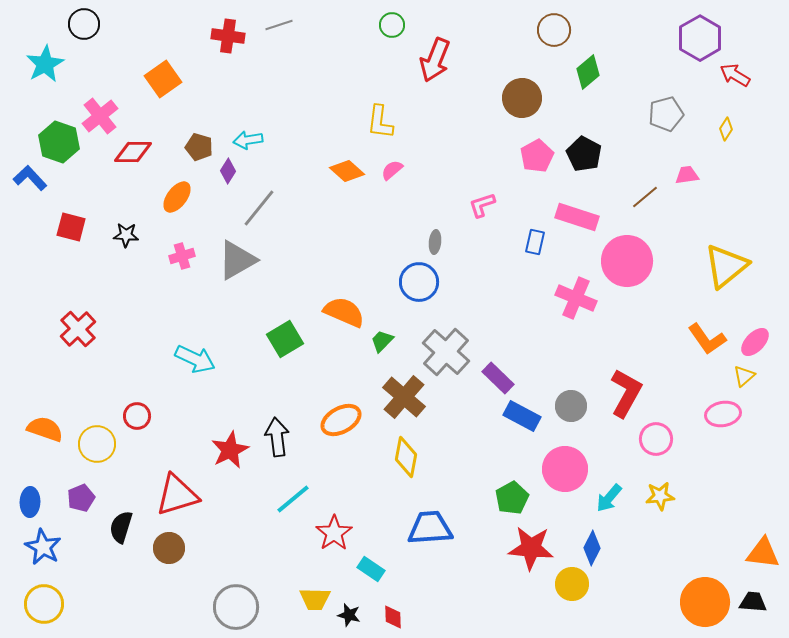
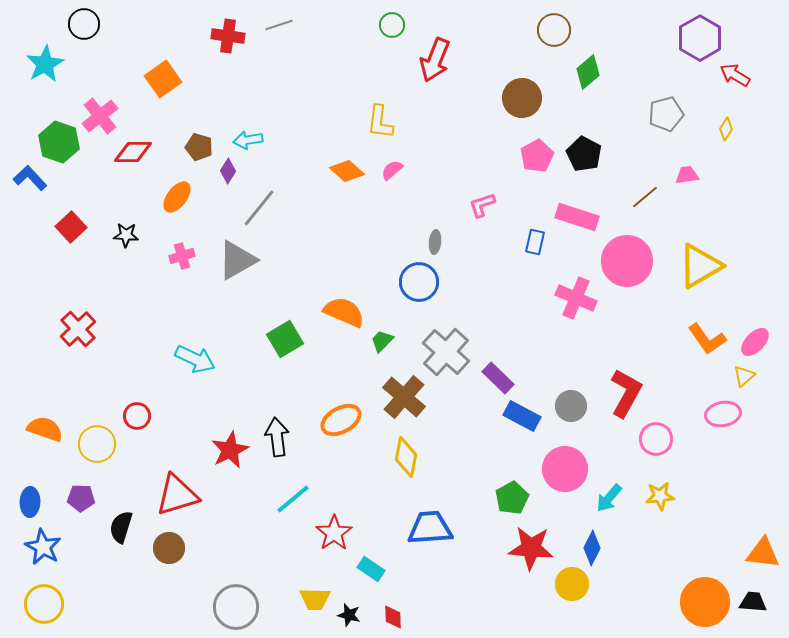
red square at (71, 227): rotated 32 degrees clockwise
yellow triangle at (726, 266): moved 26 px left; rotated 9 degrees clockwise
purple pentagon at (81, 498): rotated 24 degrees clockwise
